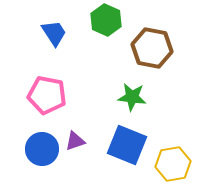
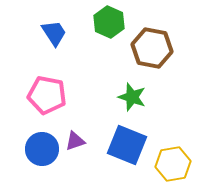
green hexagon: moved 3 px right, 2 px down
green star: rotated 12 degrees clockwise
